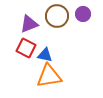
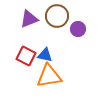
purple circle: moved 5 px left, 15 px down
purple triangle: moved 5 px up
red square: moved 8 px down
